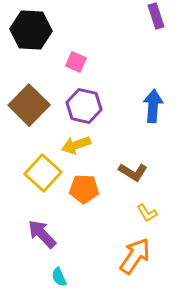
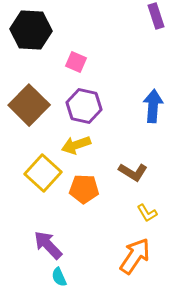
purple arrow: moved 6 px right, 11 px down
